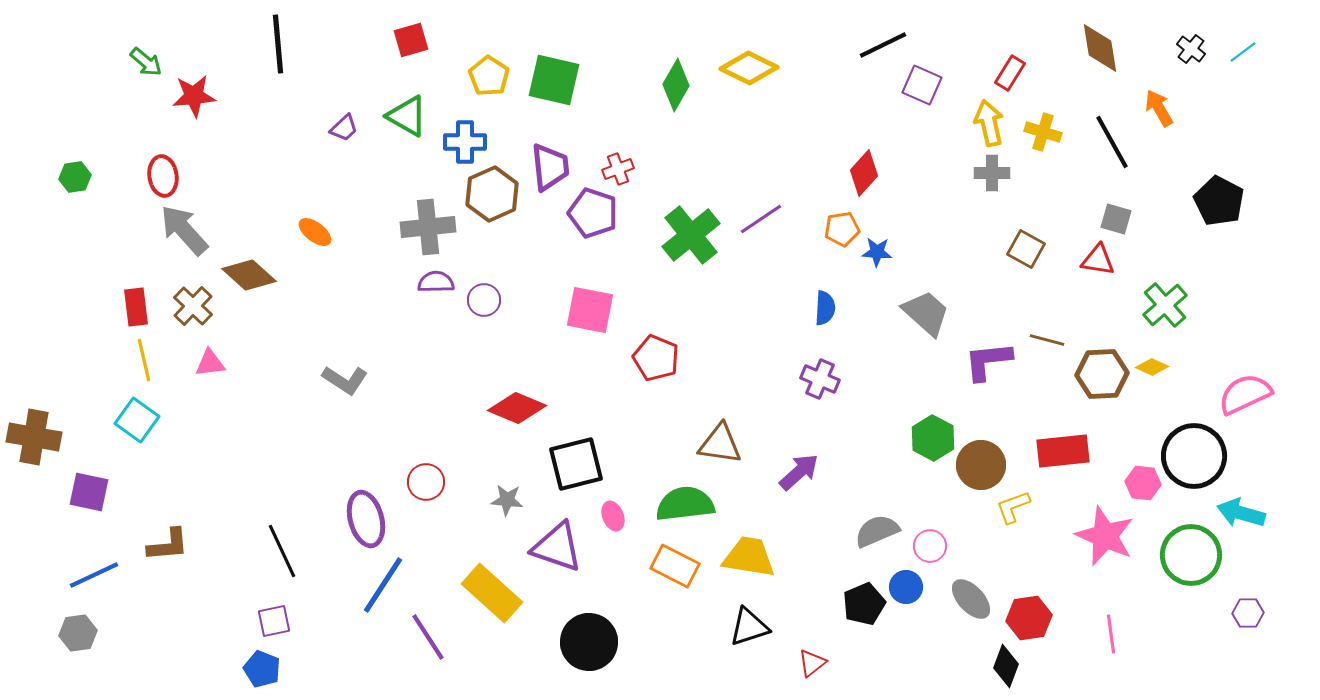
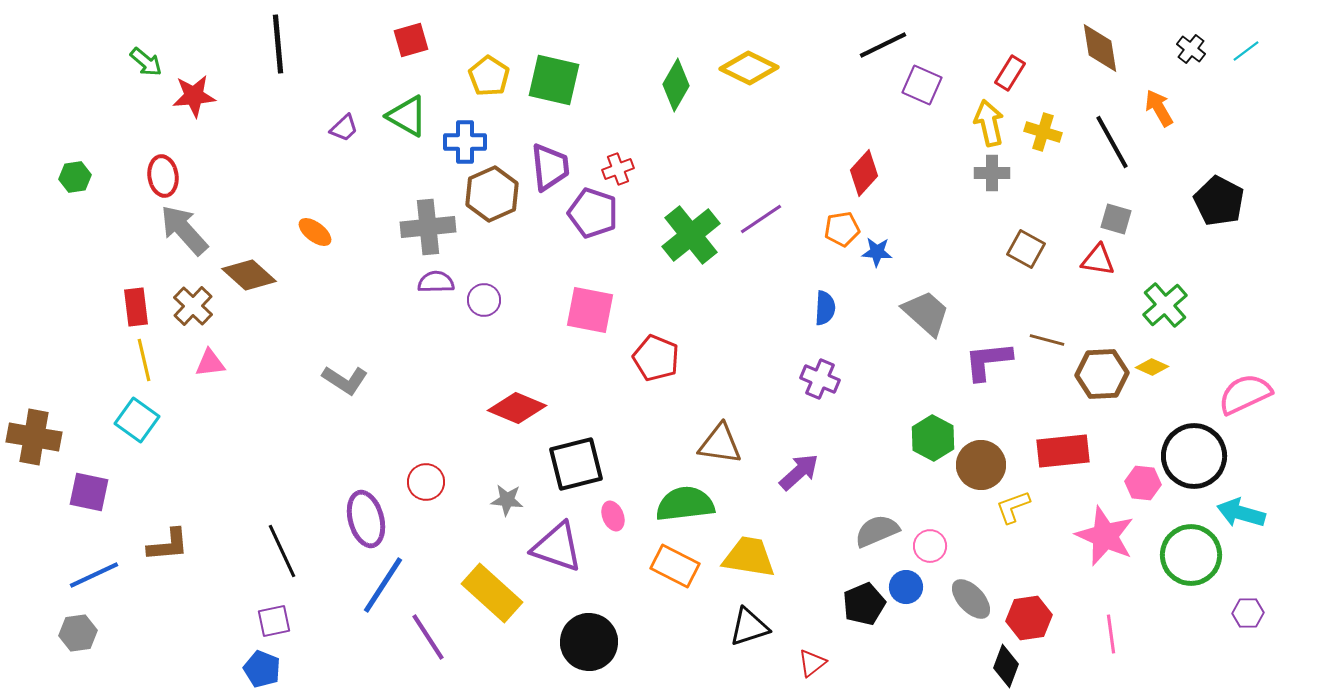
cyan line at (1243, 52): moved 3 px right, 1 px up
